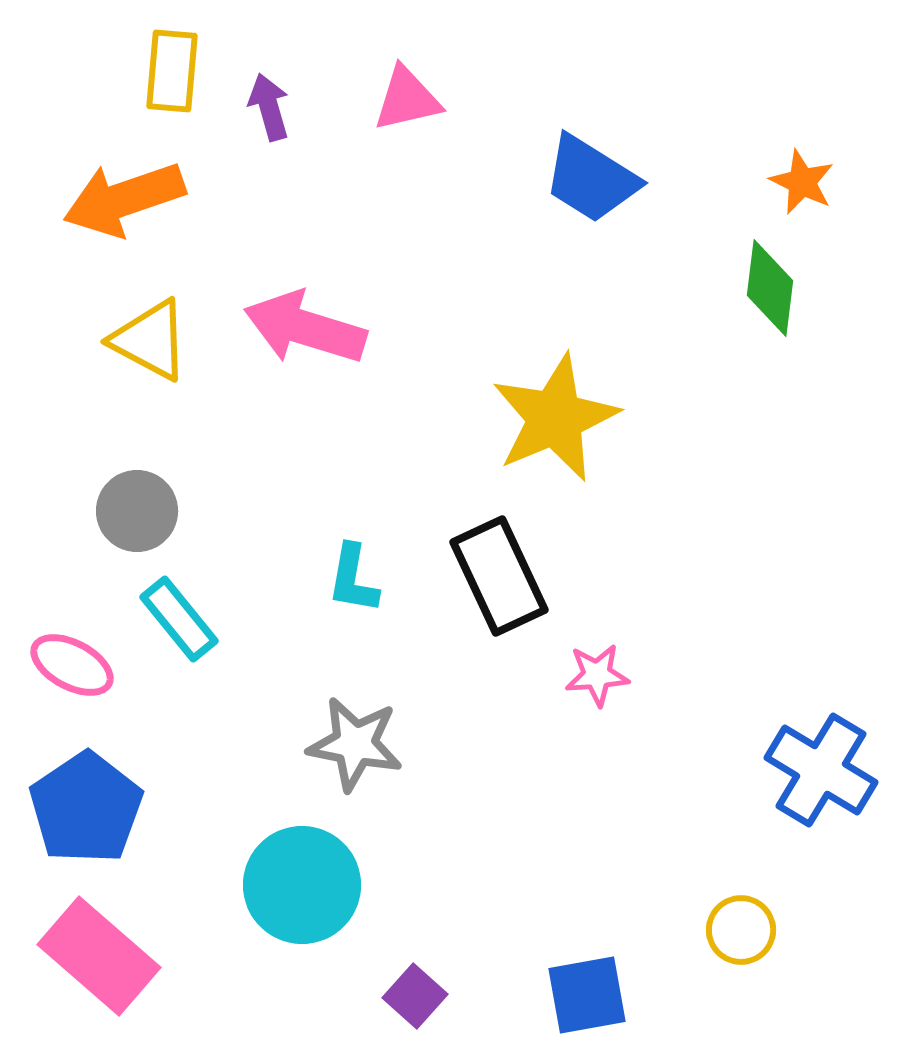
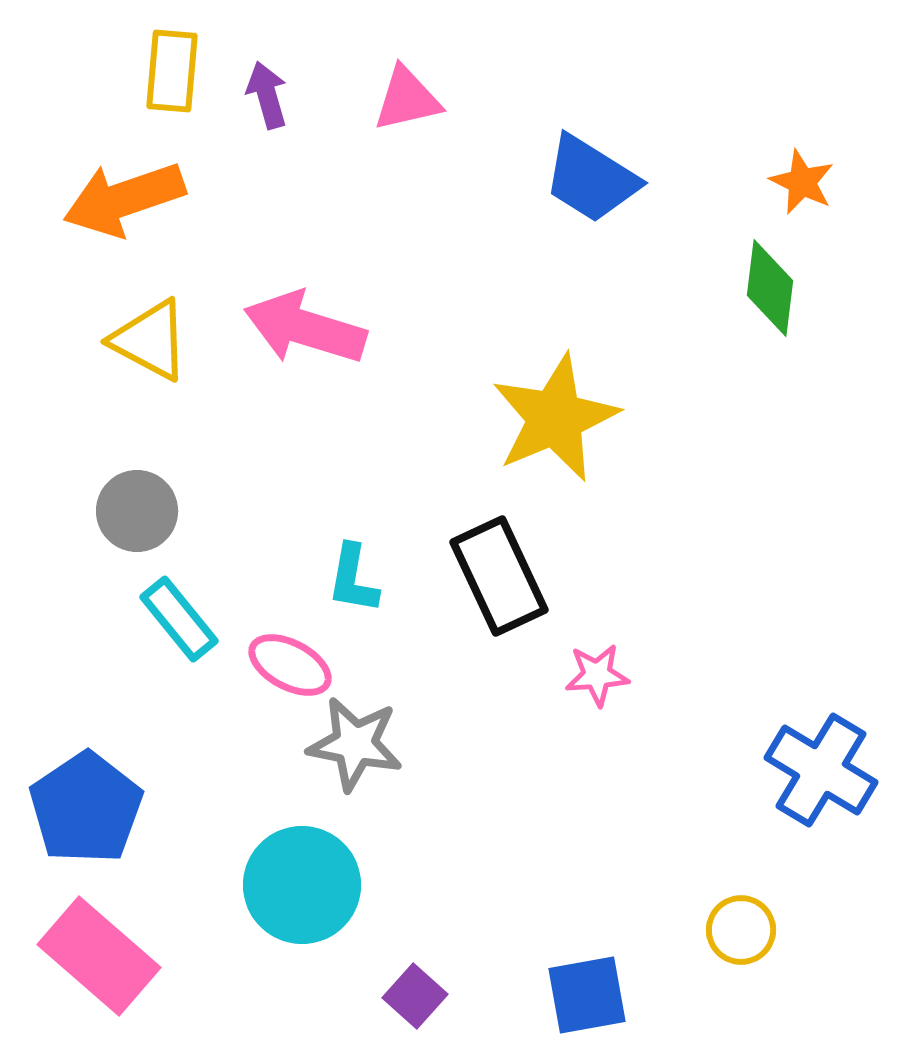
purple arrow: moved 2 px left, 12 px up
pink ellipse: moved 218 px right
